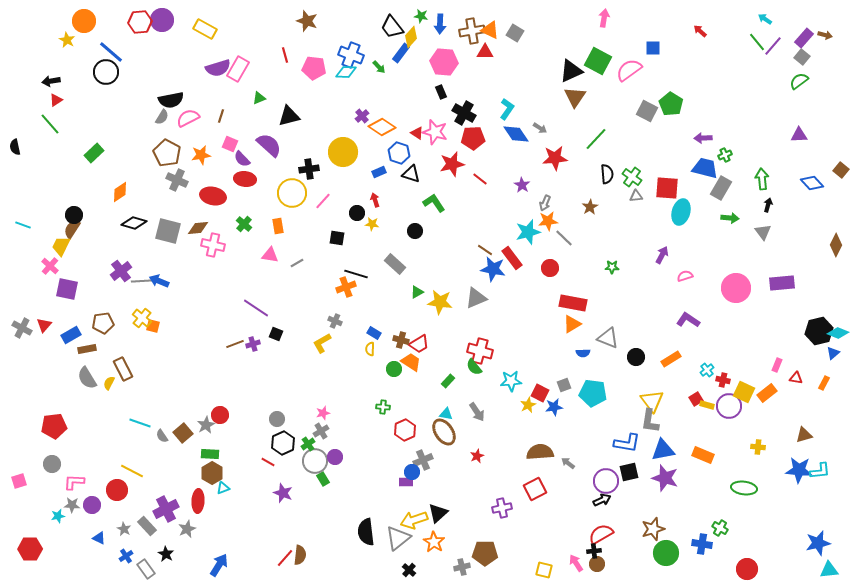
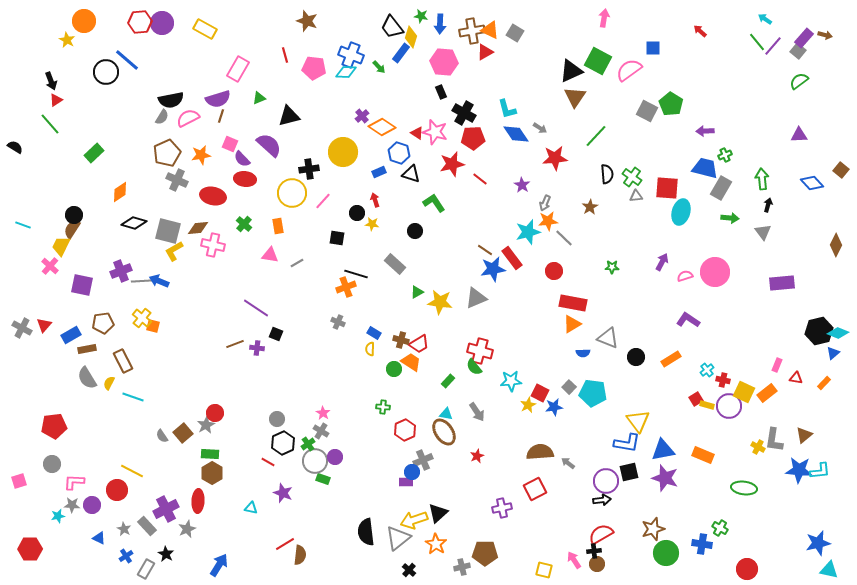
purple circle at (162, 20): moved 3 px down
yellow diamond at (411, 37): rotated 25 degrees counterclockwise
blue line at (111, 52): moved 16 px right, 8 px down
red triangle at (485, 52): rotated 30 degrees counterclockwise
gray square at (802, 57): moved 4 px left, 6 px up
purple semicircle at (218, 68): moved 31 px down
black arrow at (51, 81): rotated 102 degrees counterclockwise
cyan L-shape at (507, 109): rotated 130 degrees clockwise
purple arrow at (703, 138): moved 2 px right, 7 px up
green line at (596, 139): moved 3 px up
black semicircle at (15, 147): rotated 133 degrees clockwise
brown pentagon at (167, 153): rotated 20 degrees clockwise
purple arrow at (662, 255): moved 7 px down
red circle at (550, 268): moved 4 px right, 3 px down
blue star at (493, 269): rotated 20 degrees counterclockwise
purple cross at (121, 271): rotated 15 degrees clockwise
pink circle at (736, 288): moved 21 px left, 16 px up
purple square at (67, 289): moved 15 px right, 4 px up
gray cross at (335, 321): moved 3 px right, 1 px down
yellow L-shape at (322, 343): moved 148 px left, 92 px up
purple cross at (253, 344): moved 4 px right, 4 px down; rotated 24 degrees clockwise
brown rectangle at (123, 369): moved 8 px up
orange rectangle at (824, 383): rotated 16 degrees clockwise
gray square at (564, 385): moved 5 px right, 2 px down; rotated 24 degrees counterclockwise
yellow triangle at (652, 401): moved 14 px left, 20 px down
pink star at (323, 413): rotated 24 degrees counterclockwise
red circle at (220, 415): moved 5 px left, 2 px up
gray L-shape at (650, 421): moved 124 px right, 19 px down
cyan line at (140, 423): moved 7 px left, 26 px up
gray cross at (321, 431): rotated 28 degrees counterclockwise
brown triangle at (804, 435): rotated 24 degrees counterclockwise
yellow cross at (758, 447): rotated 24 degrees clockwise
green rectangle at (323, 479): rotated 40 degrees counterclockwise
cyan triangle at (223, 488): moved 28 px right, 20 px down; rotated 32 degrees clockwise
black arrow at (602, 500): rotated 18 degrees clockwise
orange star at (434, 542): moved 2 px right, 2 px down
red line at (285, 558): moved 14 px up; rotated 18 degrees clockwise
pink arrow at (576, 563): moved 2 px left, 3 px up
gray rectangle at (146, 569): rotated 66 degrees clockwise
cyan triangle at (829, 570): rotated 18 degrees clockwise
